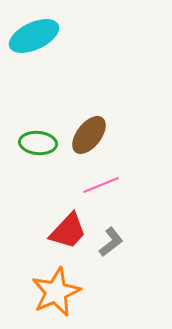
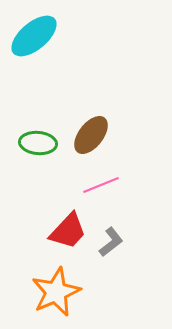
cyan ellipse: rotated 15 degrees counterclockwise
brown ellipse: moved 2 px right
